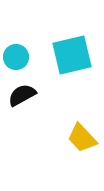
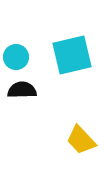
black semicircle: moved 5 px up; rotated 28 degrees clockwise
yellow trapezoid: moved 1 px left, 2 px down
